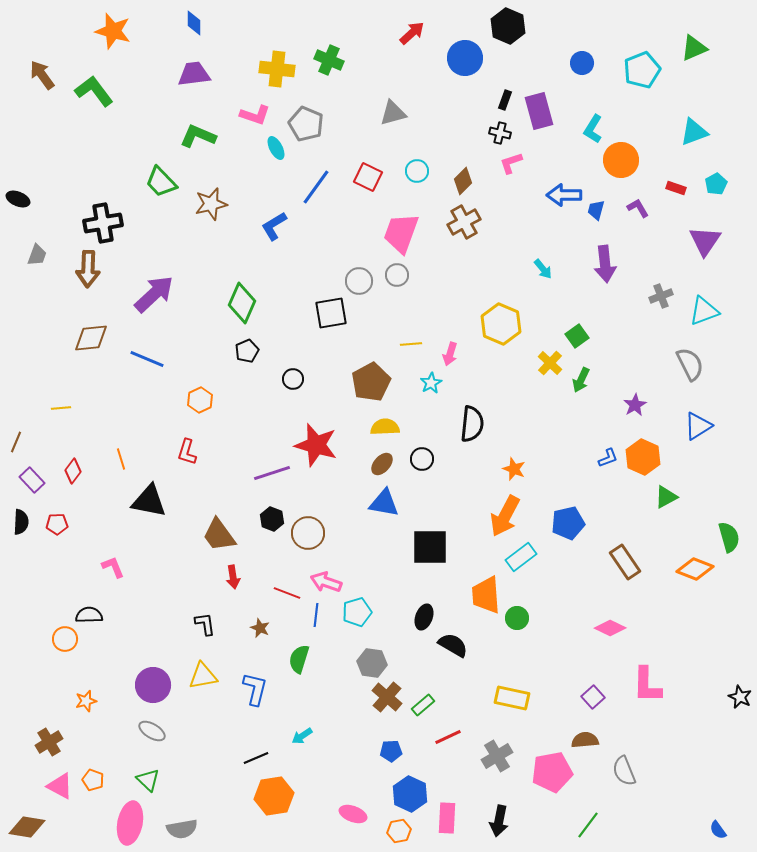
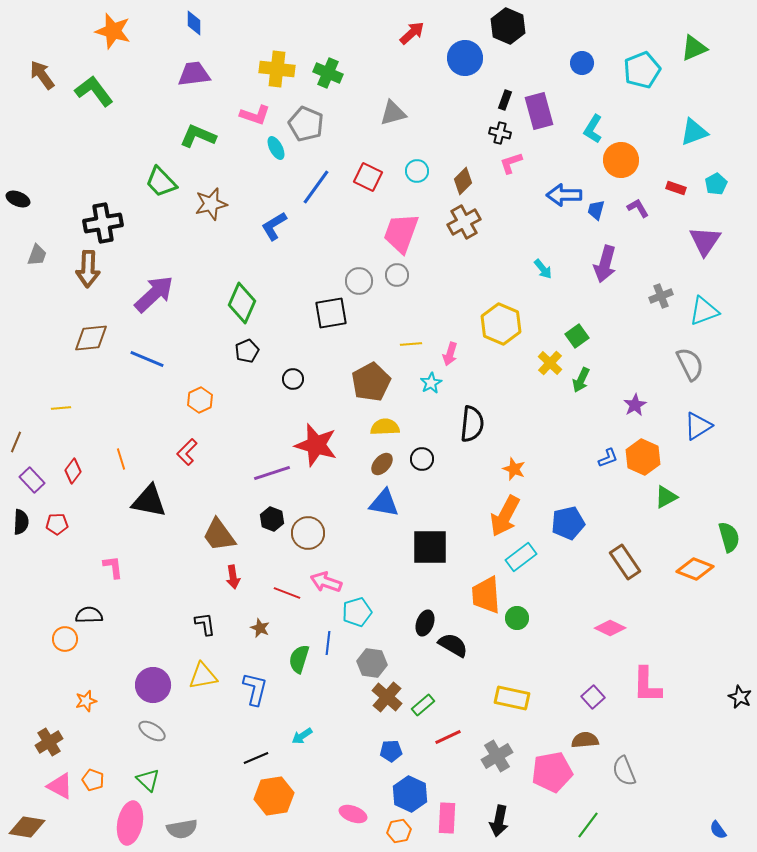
green cross at (329, 60): moved 1 px left, 13 px down
purple arrow at (605, 264): rotated 21 degrees clockwise
red L-shape at (187, 452): rotated 28 degrees clockwise
pink L-shape at (113, 567): rotated 15 degrees clockwise
blue line at (316, 615): moved 12 px right, 28 px down
black ellipse at (424, 617): moved 1 px right, 6 px down
